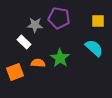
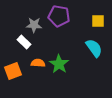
purple pentagon: moved 2 px up
gray star: moved 1 px left
cyan semicircle: rotated 12 degrees clockwise
green star: moved 1 px left, 6 px down
orange square: moved 2 px left, 1 px up
